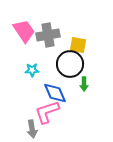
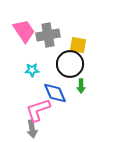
green arrow: moved 3 px left, 2 px down
pink L-shape: moved 9 px left, 2 px up
